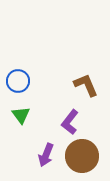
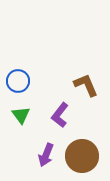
purple L-shape: moved 10 px left, 7 px up
